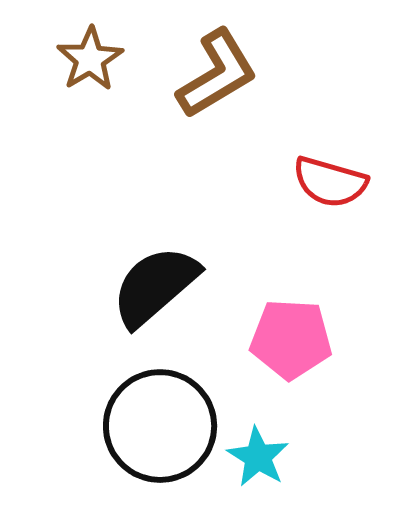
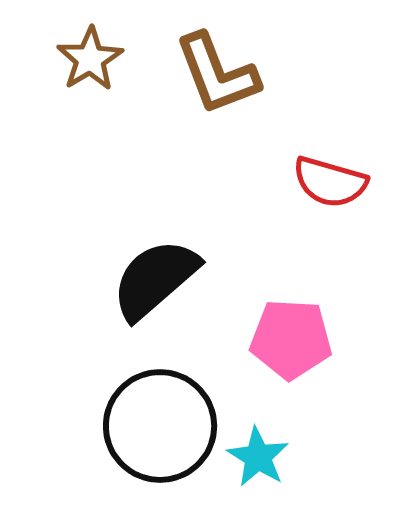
brown L-shape: rotated 100 degrees clockwise
black semicircle: moved 7 px up
